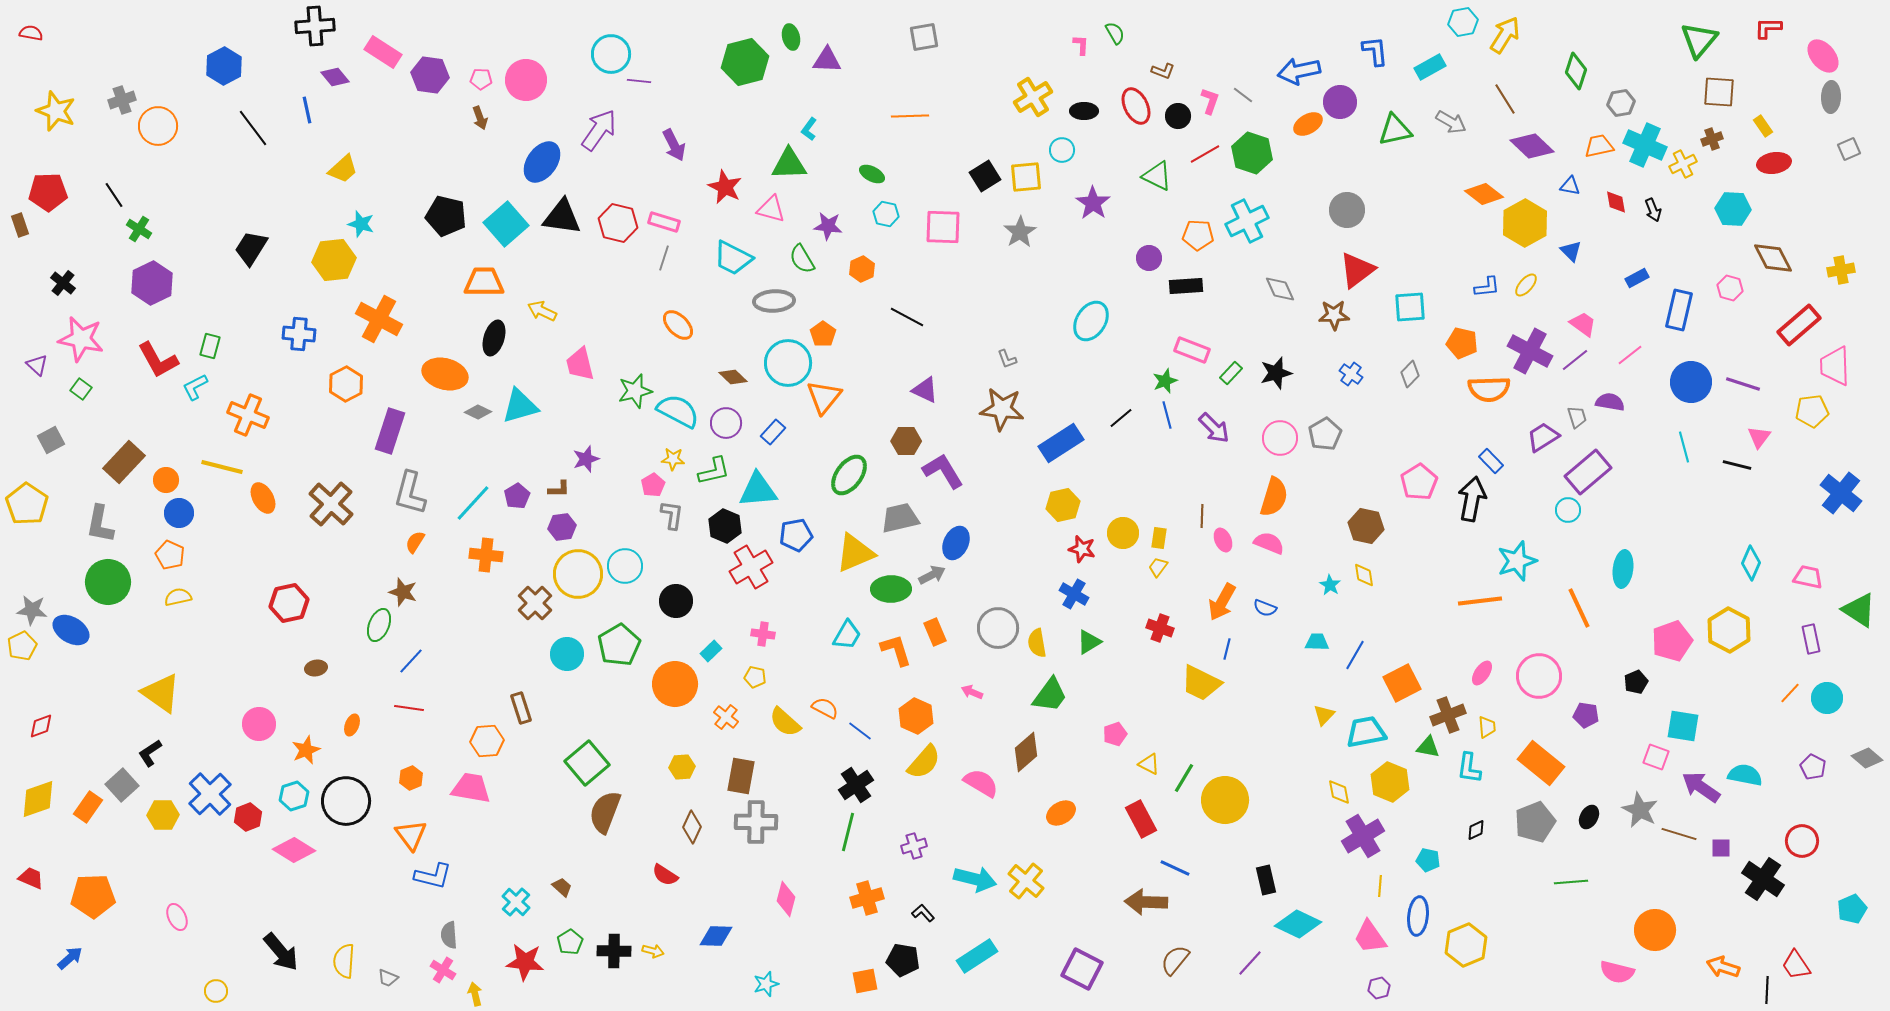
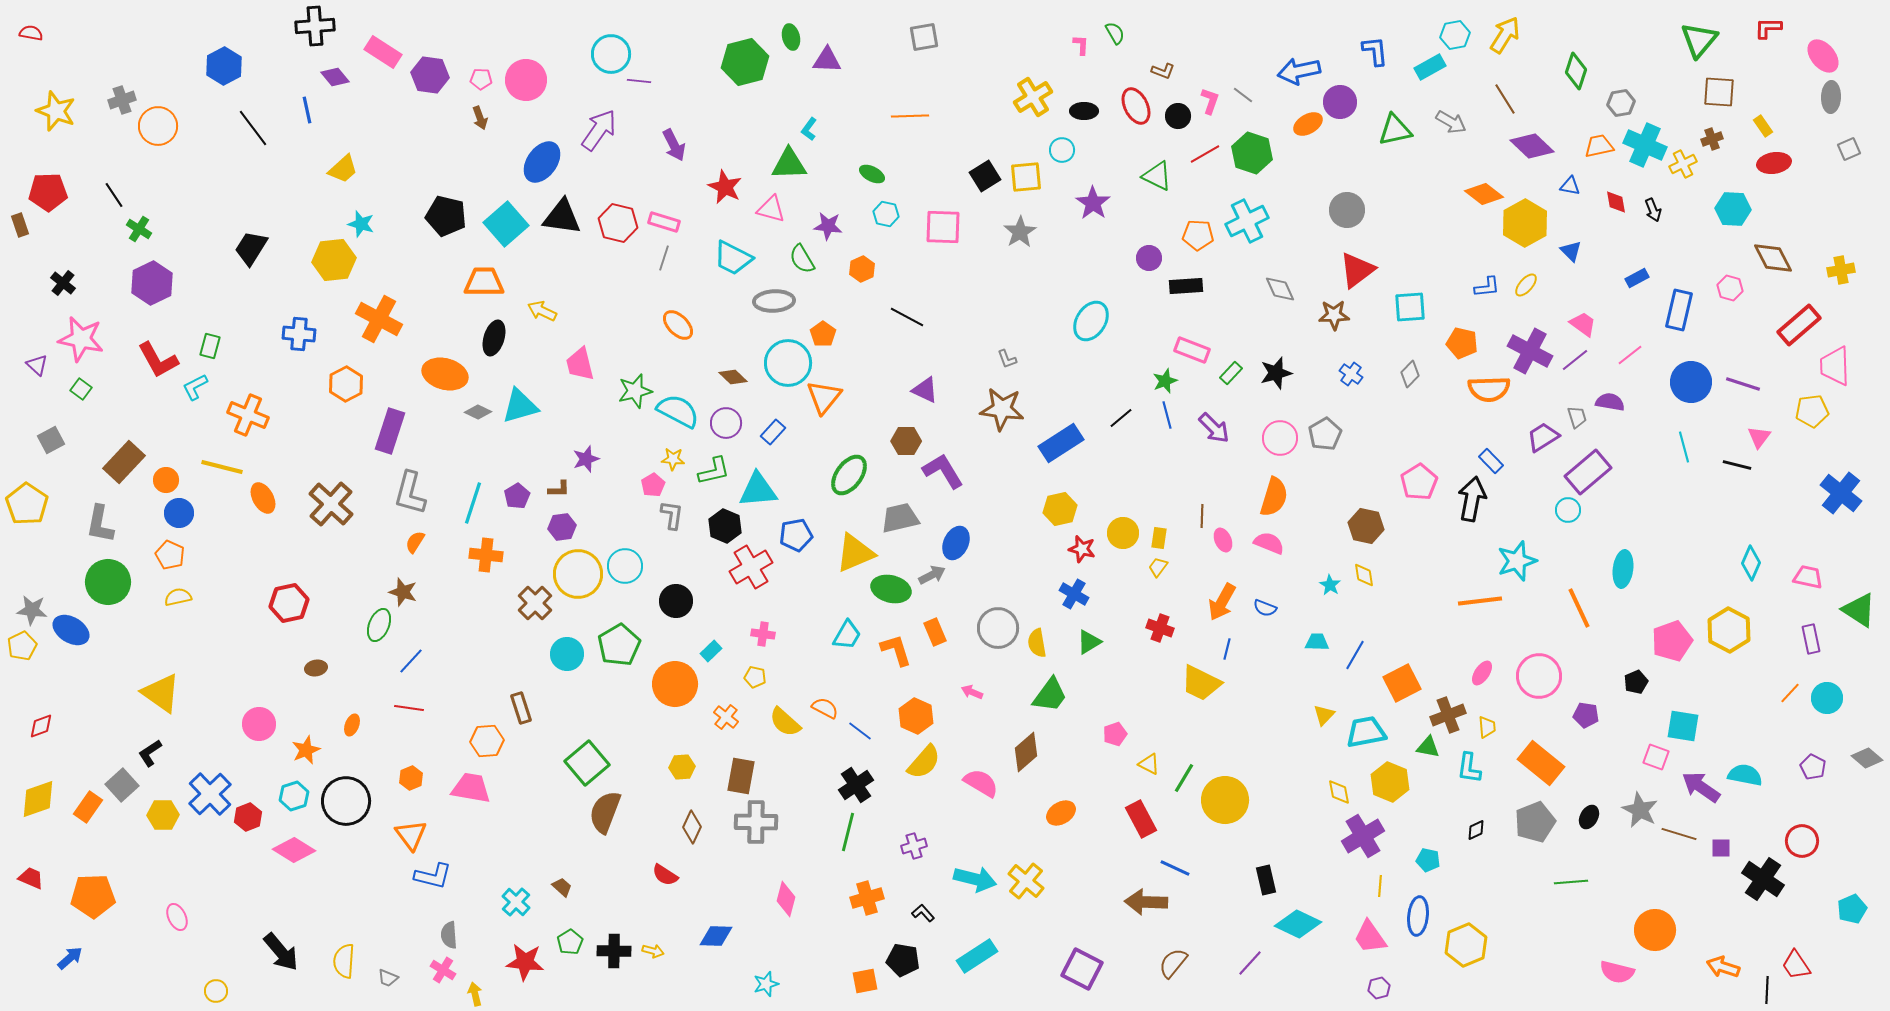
cyan hexagon at (1463, 22): moved 8 px left, 13 px down
cyan line at (473, 503): rotated 24 degrees counterclockwise
yellow hexagon at (1063, 505): moved 3 px left, 4 px down
green ellipse at (891, 589): rotated 15 degrees clockwise
brown semicircle at (1175, 960): moved 2 px left, 3 px down
